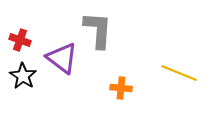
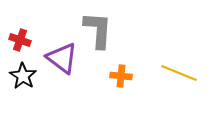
orange cross: moved 12 px up
